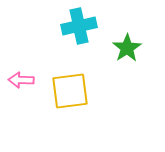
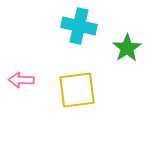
cyan cross: rotated 24 degrees clockwise
yellow square: moved 7 px right, 1 px up
